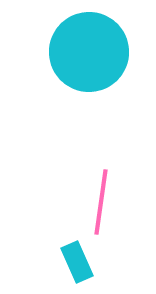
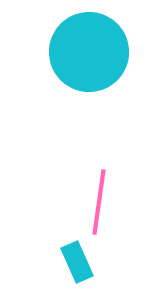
pink line: moved 2 px left
